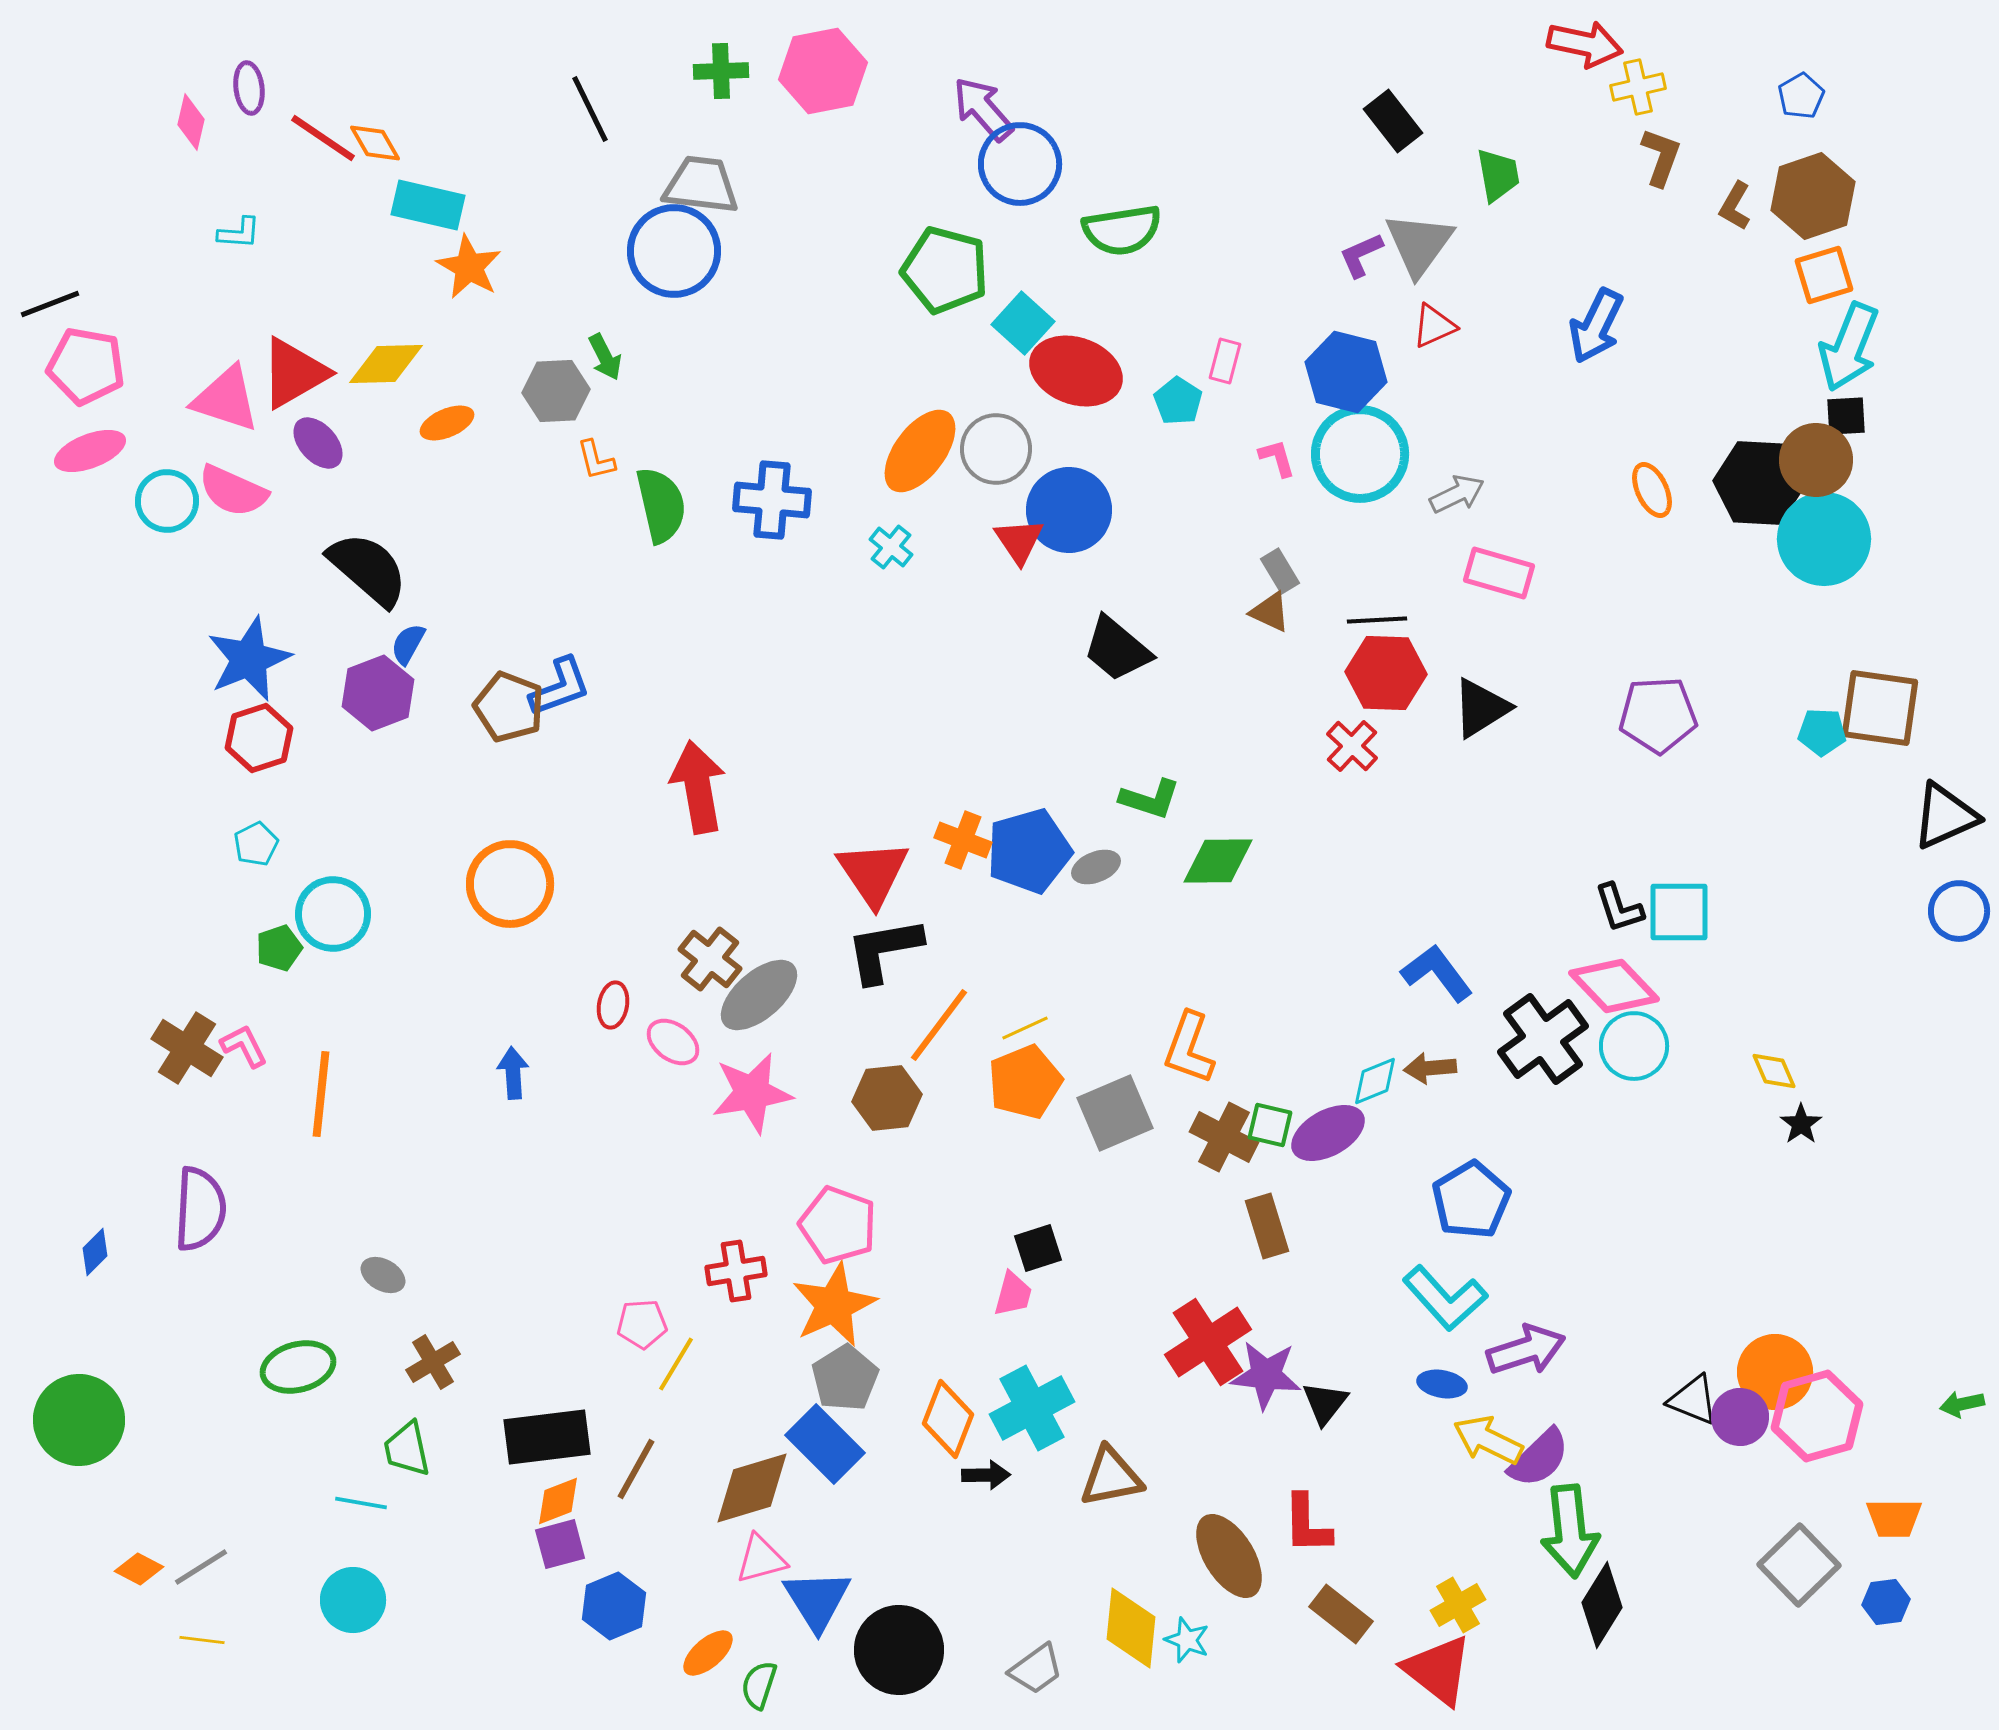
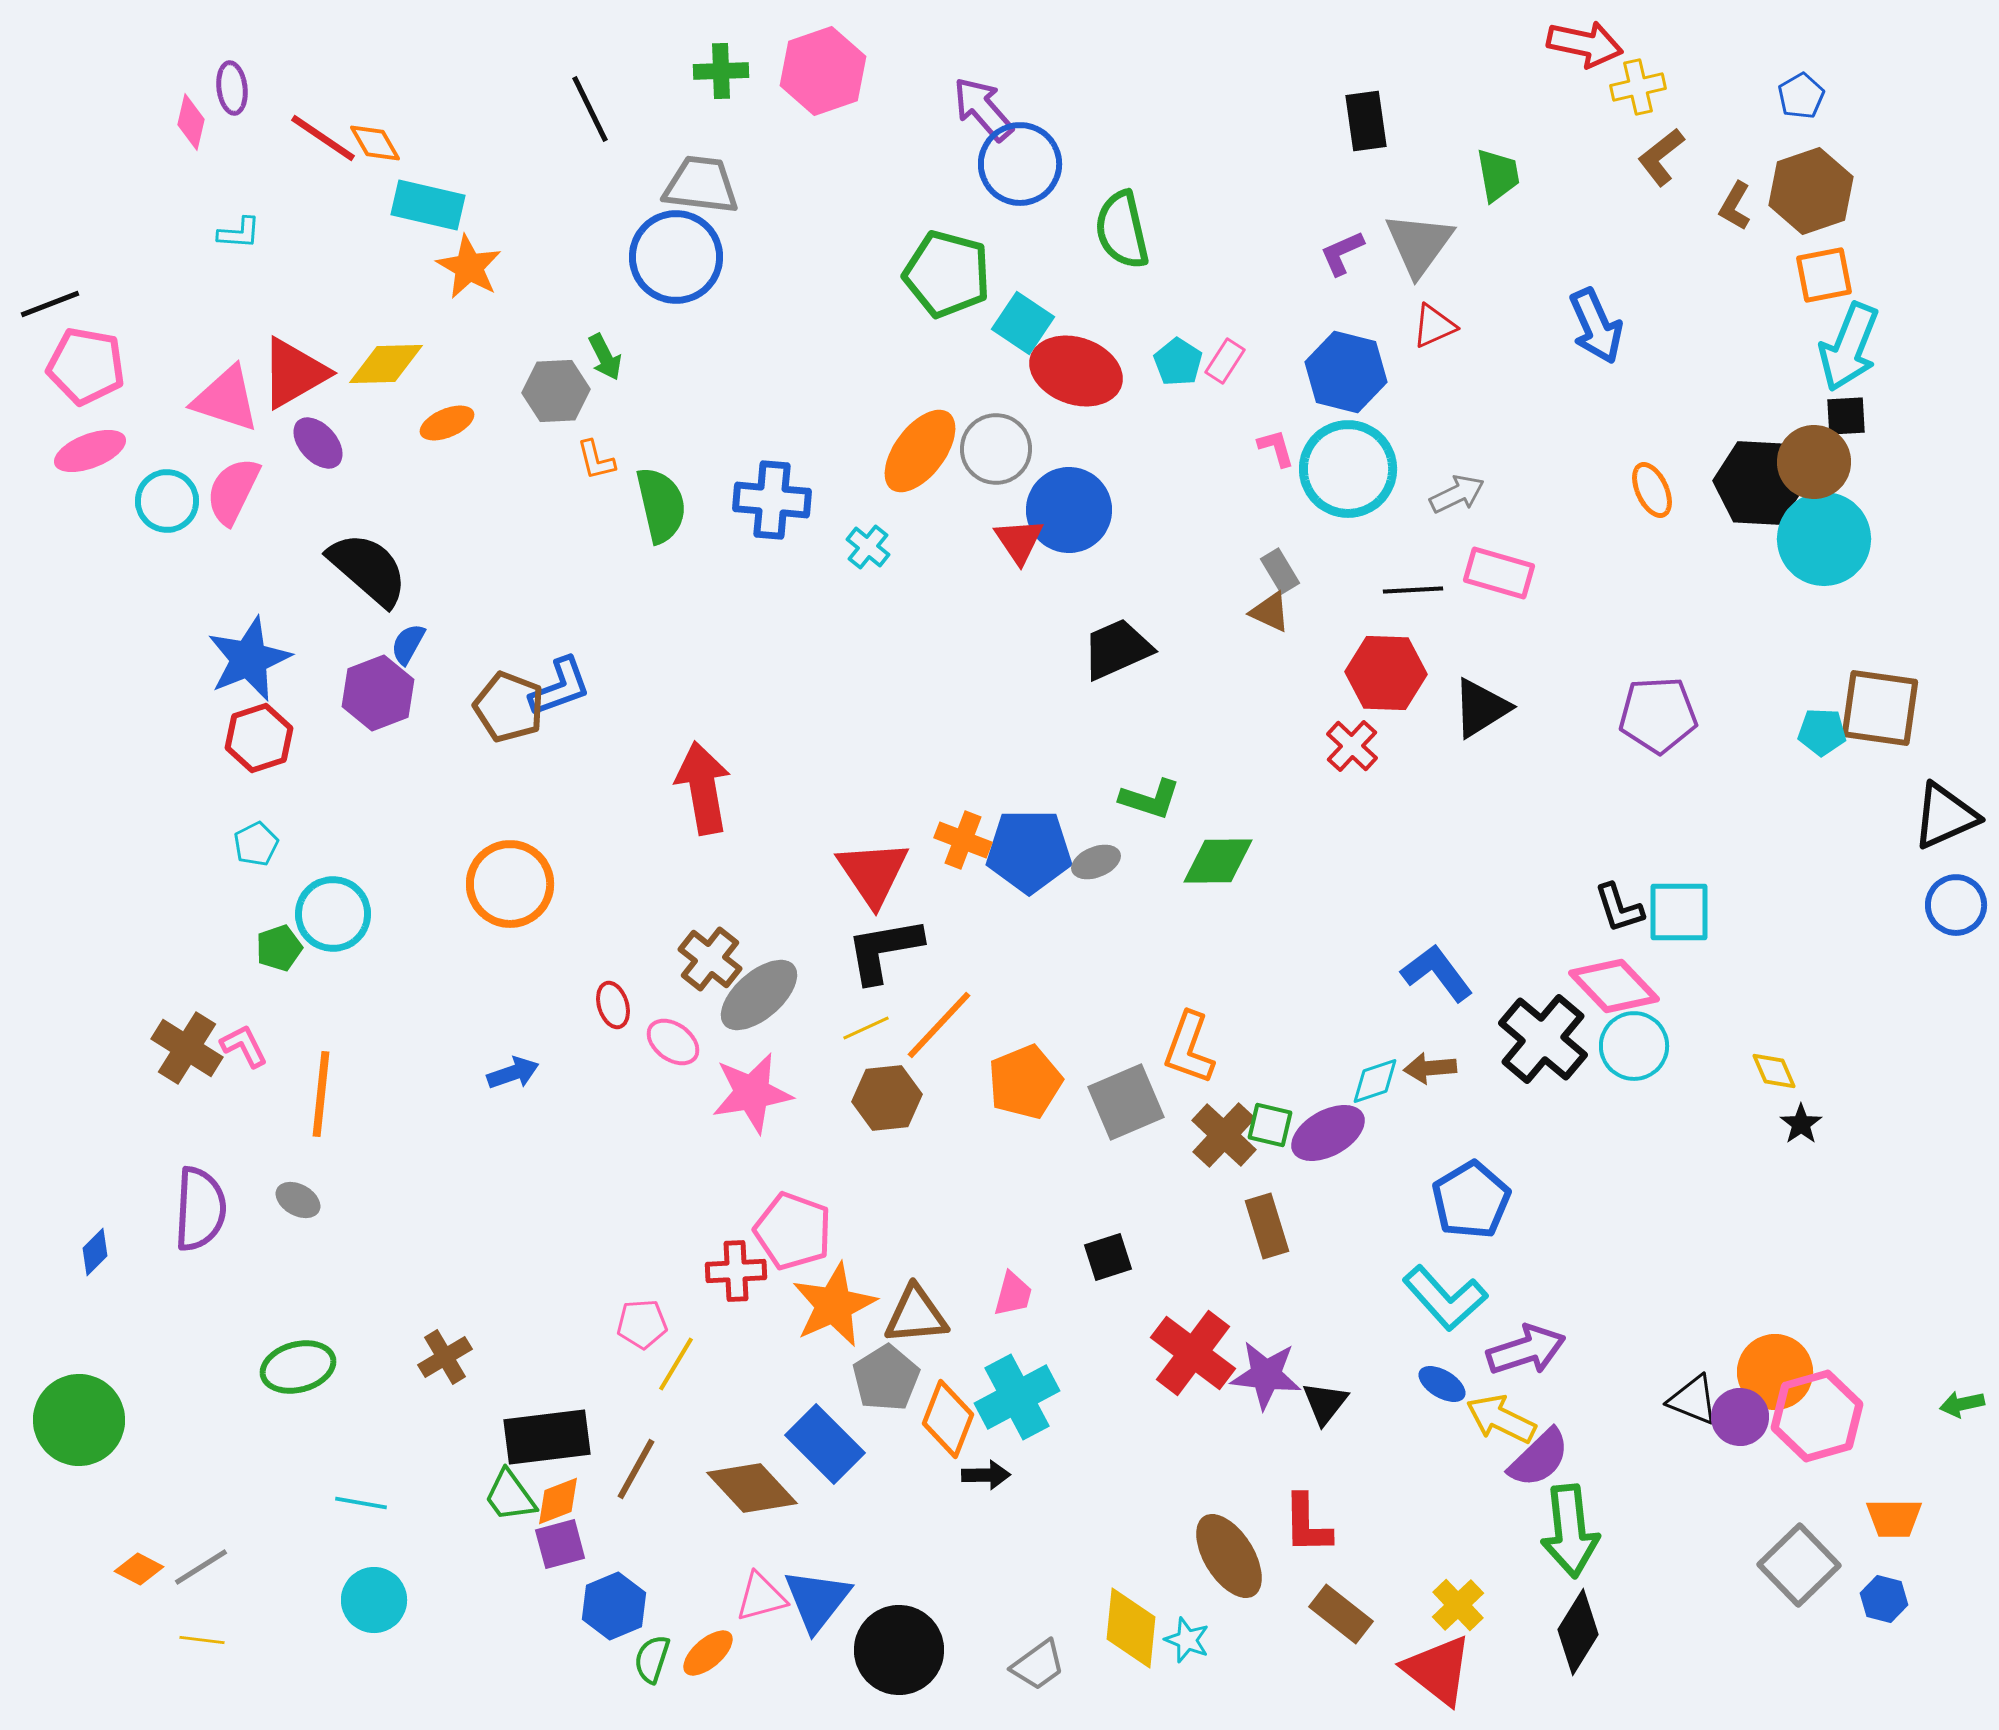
pink hexagon at (823, 71): rotated 8 degrees counterclockwise
purple ellipse at (249, 88): moved 17 px left
black rectangle at (1393, 121): moved 27 px left; rotated 30 degrees clockwise
brown L-shape at (1661, 157): rotated 148 degrees counterclockwise
brown hexagon at (1813, 196): moved 2 px left, 5 px up
green semicircle at (1122, 230): rotated 86 degrees clockwise
blue circle at (674, 251): moved 2 px right, 6 px down
purple L-shape at (1361, 255): moved 19 px left, 2 px up
green pentagon at (945, 270): moved 2 px right, 4 px down
orange square at (1824, 275): rotated 6 degrees clockwise
cyan square at (1023, 323): rotated 8 degrees counterclockwise
blue arrow at (1596, 326): rotated 50 degrees counterclockwise
pink rectangle at (1225, 361): rotated 18 degrees clockwise
cyan pentagon at (1178, 401): moved 39 px up
cyan circle at (1360, 454): moved 12 px left, 15 px down
pink L-shape at (1277, 458): moved 1 px left, 10 px up
brown circle at (1816, 460): moved 2 px left, 2 px down
pink semicircle at (233, 491): rotated 92 degrees clockwise
cyan cross at (891, 547): moved 23 px left
black line at (1377, 620): moved 36 px right, 30 px up
black trapezoid at (1117, 649): rotated 116 degrees clockwise
red arrow at (698, 787): moved 5 px right, 1 px down
blue pentagon at (1029, 851): rotated 16 degrees clockwise
gray ellipse at (1096, 867): moved 5 px up
blue circle at (1959, 911): moved 3 px left, 6 px up
red ellipse at (613, 1005): rotated 27 degrees counterclockwise
orange line at (939, 1025): rotated 6 degrees clockwise
yellow line at (1025, 1028): moved 159 px left
black cross at (1543, 1039): rotated 14 degrees counterclockwise
blue arrow at (513, 1073): rotated 75 degrees clockwise
cyan diamond at (1375, 1081): rotated 4 degrees clockwise
gray square at (1115, 1113): moved 11 px right, 11 px up
brown cross at (1224, 1137): moved 2 px up; rotated 16 degrees clockwise
pink pentagon at (838, 1225): moved 45 px left, 6 px down
black square at (1038, 1248): moved 70 px right, 9 px down
red cross at (736, 1271): rotated 6 degrees clockwise
gray ellipse at (383, 1275): moved 85 px left, 75 px up
red cross at (1208, 1342): moved 15 px left, 11 px down; rotated 20 degrees counterclockwise
brown cross at (433, 1362): moved 12 px right, 5 px up
gray pentagon at (845, 1378): moved 41 px right
blue ellipse at (1442, 1384): rotated 21 degrees clockwise
cyan cross at (1032, 1408): moved 15 px left, 11 px up
yellow arrow at (1488, 1440): moved 13 px right, 21 px up
green trapezoid at (407, 1449): moved 103 px right, 47 px down; rotated 24 degrees counterclockwise
brown triangle at (1111, 1477): moved 195 px left, 162 px up; rotated 6 degrees clockwise
brown diamond at (752, 1488): rotated 64 degrees clockwise
pink triangle at (761, 1559): moved 38 px down
cyan circle at (353, 1600): moved 21 px right
blue triangle at (817, 1600): rotated 10 degrees clockwise
blue hexagon at (1886, 1602): moved 2 px left, 3 px up; rotated 21 degrees clockwise
yellow cross at (1458, 1605): rotated 14 degrees counterclockwise
black diamond at (1602, 1605): moved 24 px left, 27 px down
gray trapezoid at (1036, 1669): moved 2 px right, 4 px up
green semicircle at (759, 1685): moved 107 px left, 26 px up
